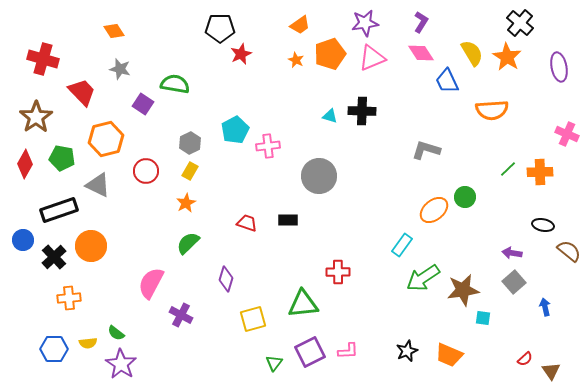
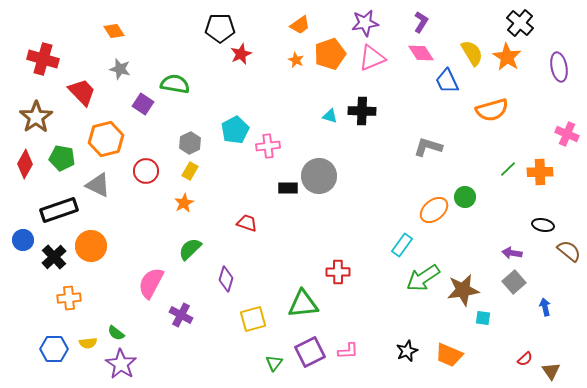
orange semicircle at (492, 110): rotated 12 degrees counterclockwise
gray L-shape at (426, 150): moved 2 px right, 3 px up
orange star at (186, 203): moved 2 px left
black rectangle at (288, 220): moved 32 px up
green semicircle at (188, 243): moved 2 px right, 6 px down
